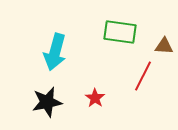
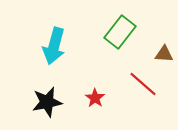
green rectangle: rotated 60 degrees counterclockwise
brown triangle: moved 8 px down
cyan arrow: moved 1 px left, 6 px up
red line: moved 8 px down; rotated 76 degrees counterclockwise
